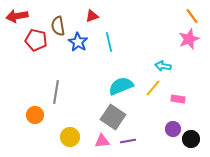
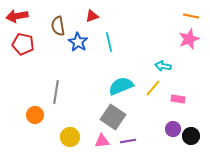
orange line: moved 1 px left; rotated 42 degrees counterclockwise
red pentagon: moved 13 px left, 4 px down
black circle: moved 3 px up
